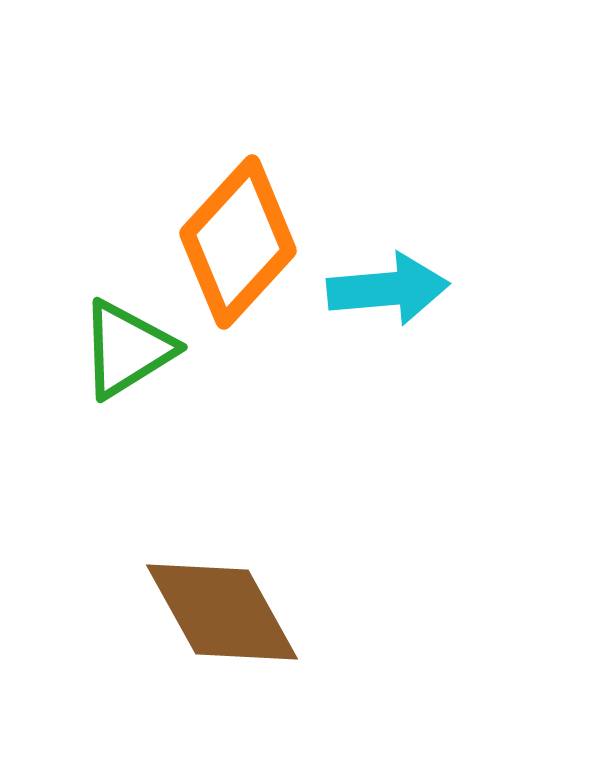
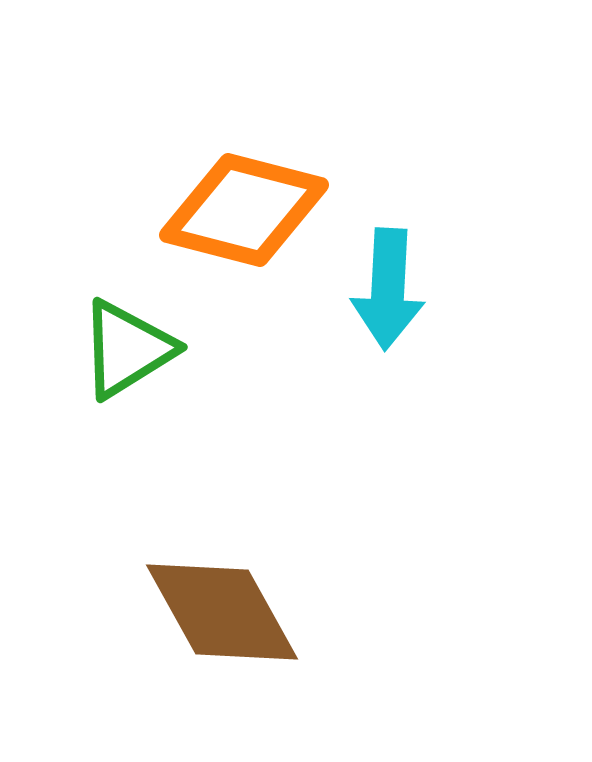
orange diamond: moved 6 px right, 32 px up; rotated 62 degrees clockwise
cyan arrow: rotated 98 degrees clockwise
